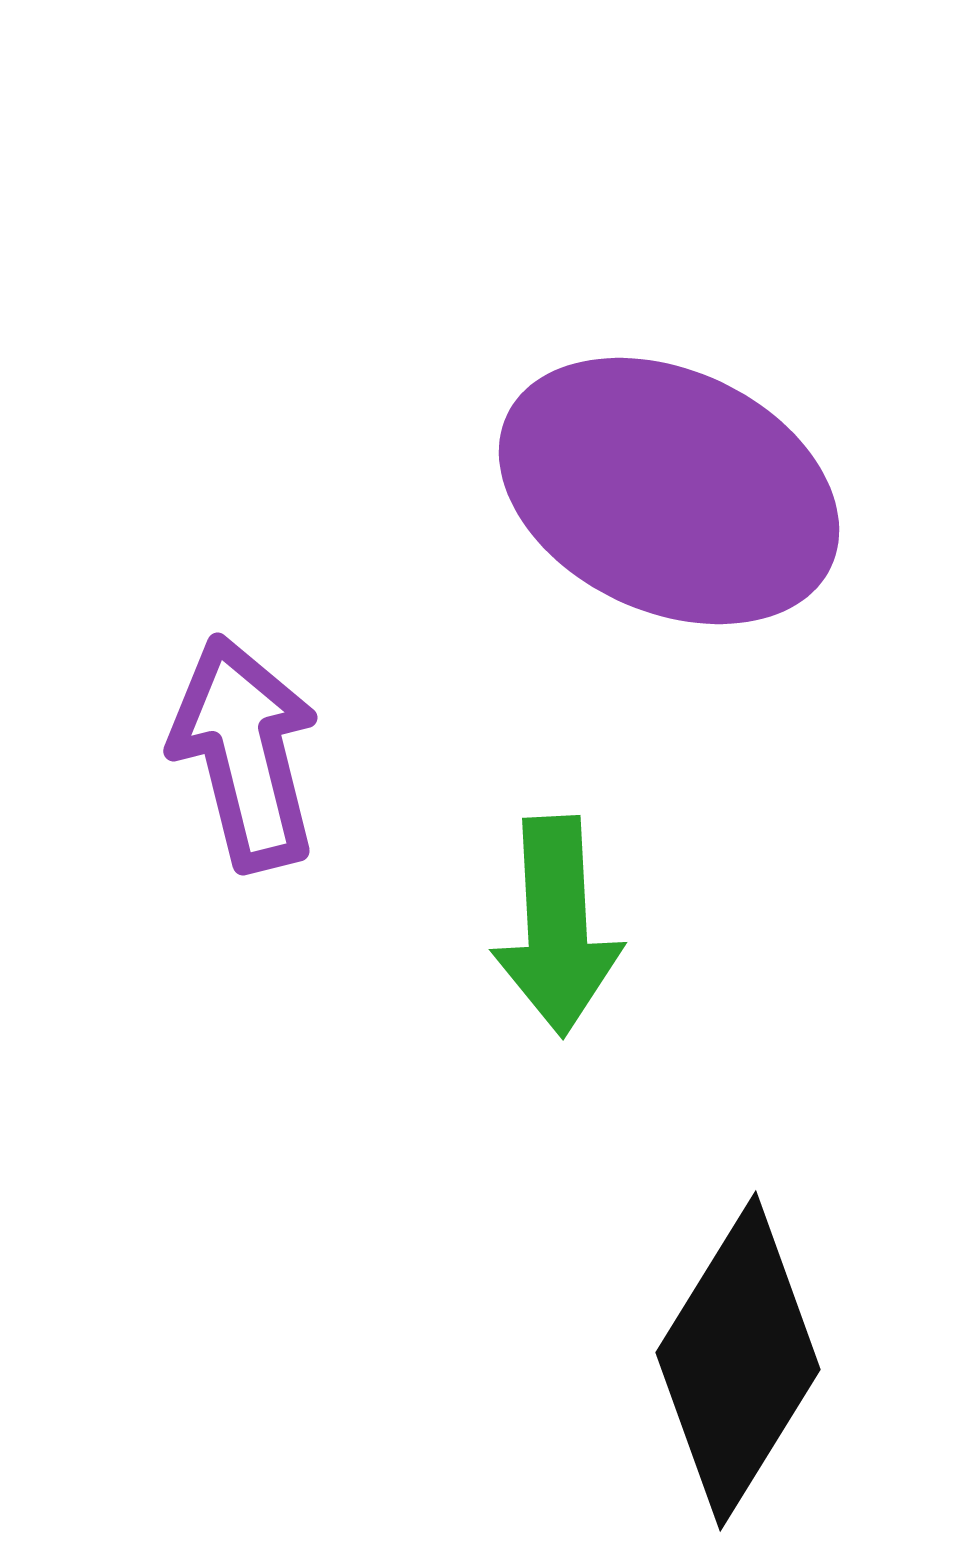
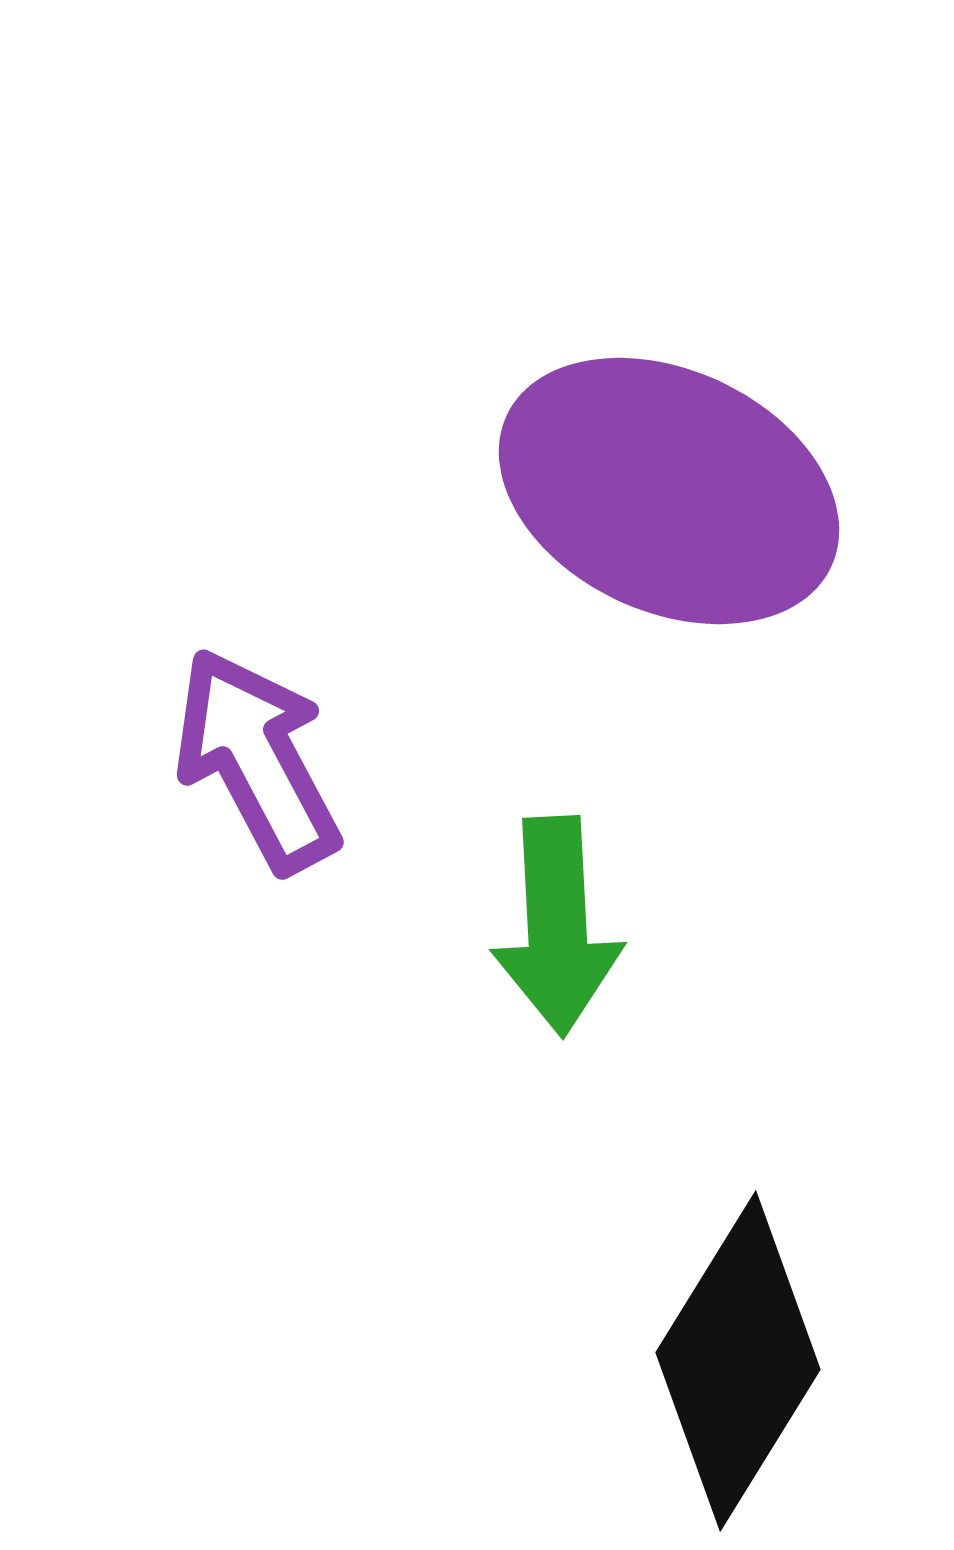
purple arrow: moved 12 px right, 7 px down; rotated 14 degrees counterclockwise
